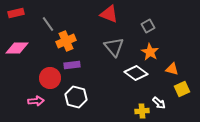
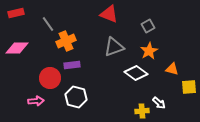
gray triangle: rotated 50 degrees clockwise
orange star: moved 1 px left, 1 px up; rotated 12 degrees clockwise
yellow square: moved 7 px right, 2 px up; rotated 21 degrees clockwise
